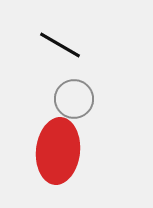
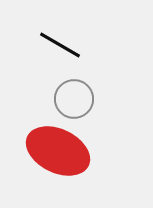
red ellipse: rotated 70 degrees counterclockwise
